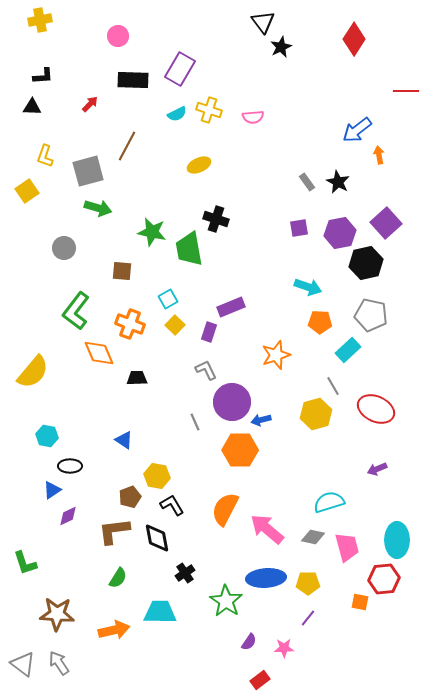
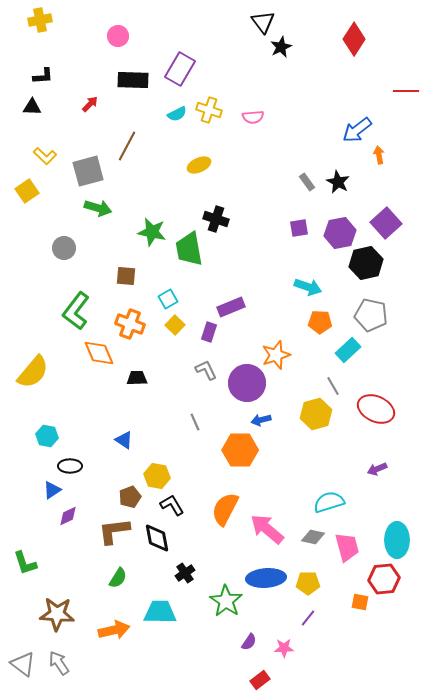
yellow L-shape at (45, 156): rotated 65 degrees counterclockwise
brown square at (122, 271): moved 4 px right, 5 px down
purple circle at (232, 402): moved 15 px right, 19 px up
